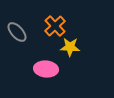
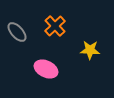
yellow star: moved 20 px right, 3 px down
pink ellipse: rotated 20 degrees clockwise
